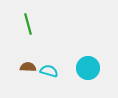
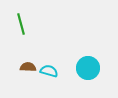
green line: moved 7 px left
